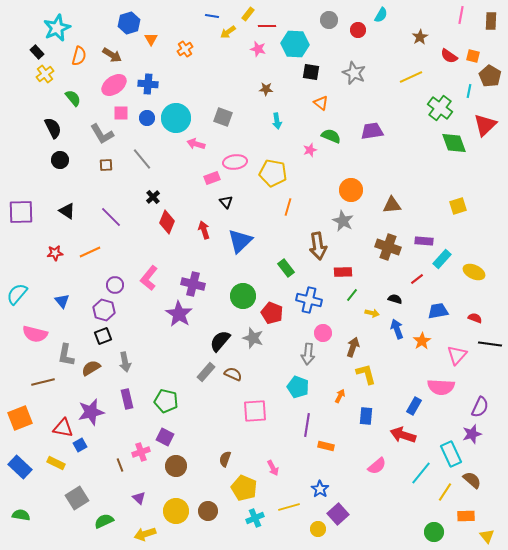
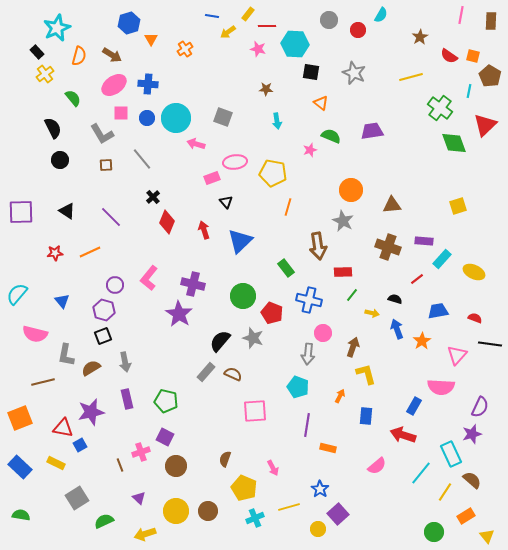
yellow line at (411, 77): rotated 10 degrees clockwise
orange rectangle at (326, 446): moved 2 px right, 2 px down
orange rectangle at (466, 516): rotated 30 degrees counterclockwise
